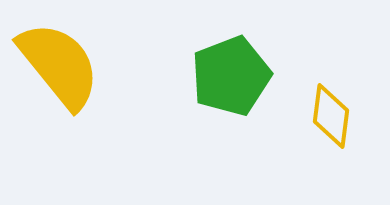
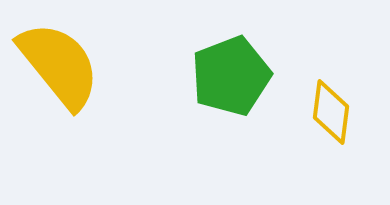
yellow diamond: moved 4 px up
